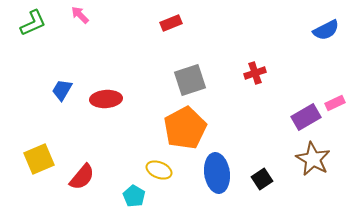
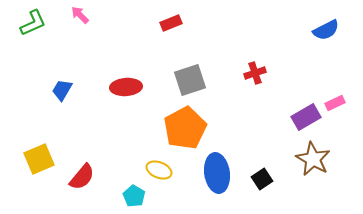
red ellipse: moved 20 px right, 12 px up
